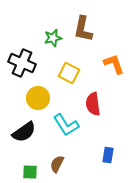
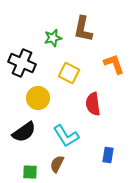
cyan L-shape: moved 11 px down
